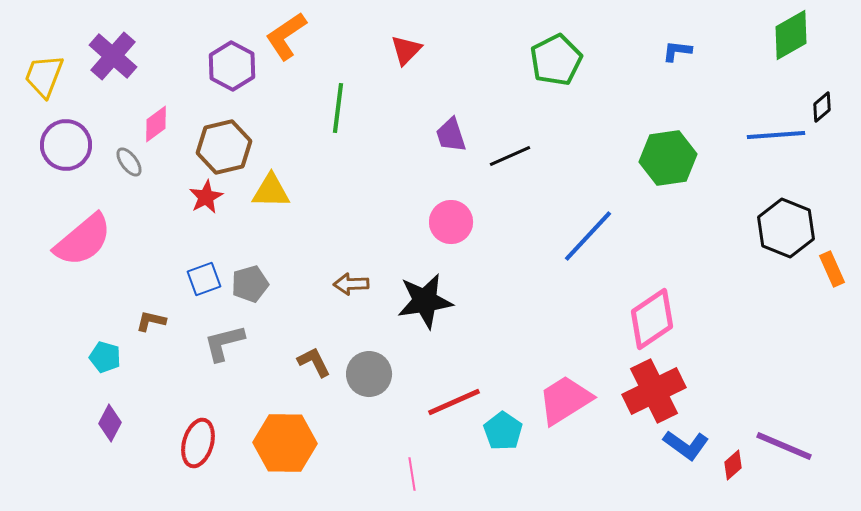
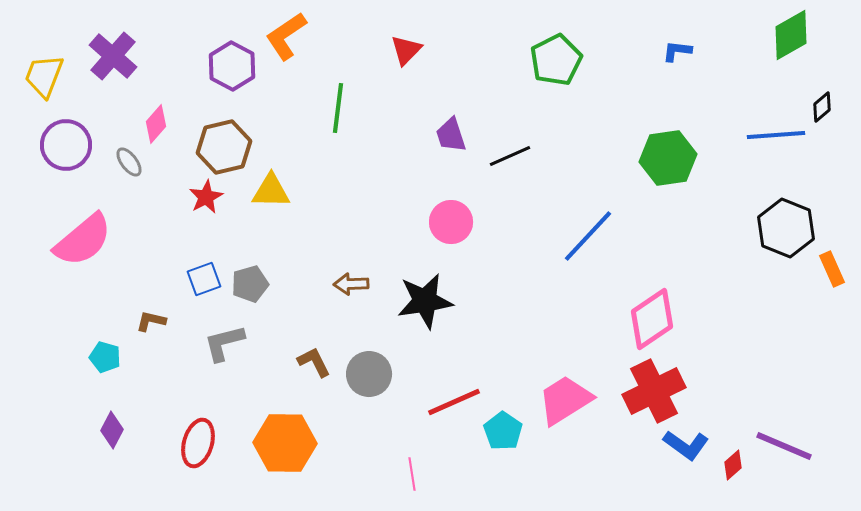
pink diamond at (156, 124): rotated 12 degrees counterclockwise
purple diamond at (110, 423): moved 2 px right, 7 px down
